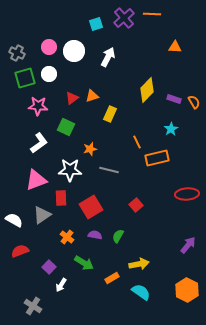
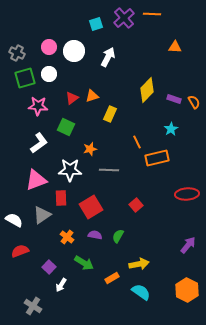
gray line at (109, 170): rotated 12 degrees counterclockwise
